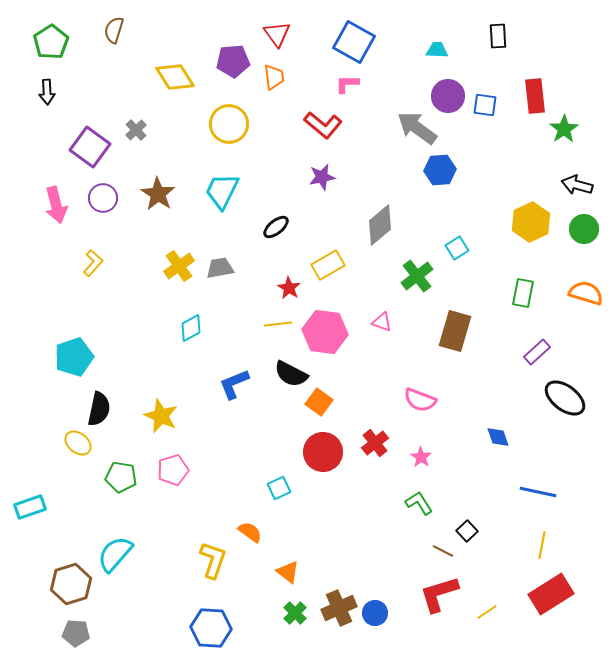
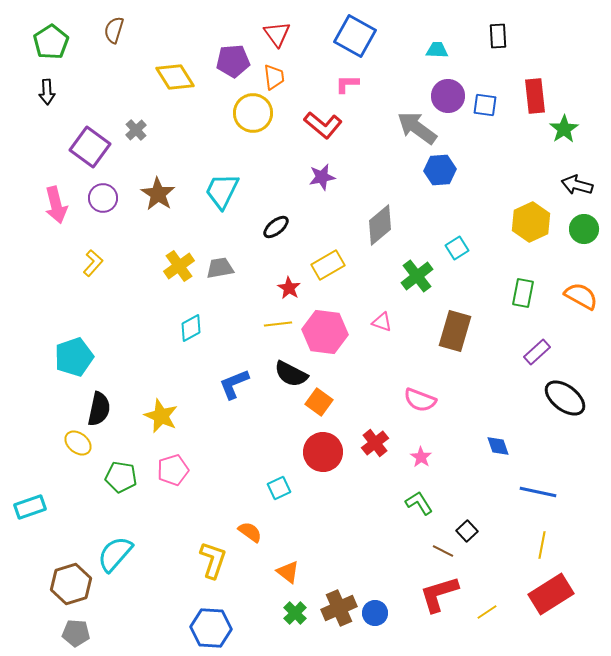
blue square at (354, 42): moved 1 px right, 6 px up
yellow circle at (229, 124): moved 24 px right, 11 px up
orange semicircle at (586, 293): moved 5 px left, 3 px down; rotated 12 degrees clockwise
blue diamond at (498, 437): moved 9 px down
